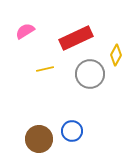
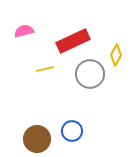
pink semicircle: moved 1 px left; rotated 18 degrees clockwise
red rectangle: moved 3 px left, 3 px down
brown circle: moved 2 px left
